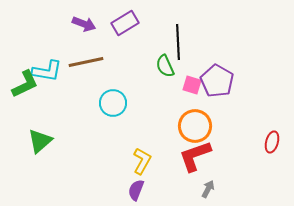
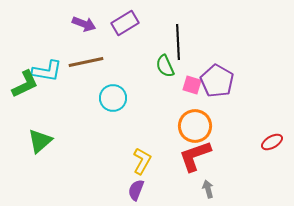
cyan circle: moved 5 px up
red ellipse: rotated 45 degrees clockwise
gray arrow: rotated 42 degrees counterclockwise
